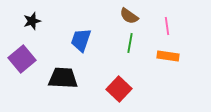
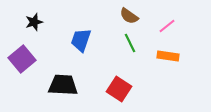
black star: moved 2 px right, 1 px down
pink line: rotated 60 degrees clockwise
green line: rotated 36 degrees counterclockwise
black trapezoid: moved 7 px down
red square: rotated 10 degrees counterclockwise
